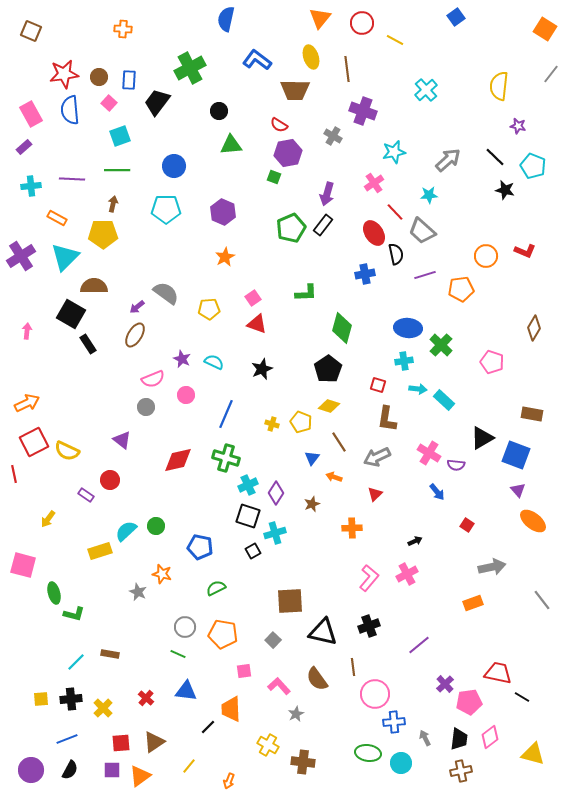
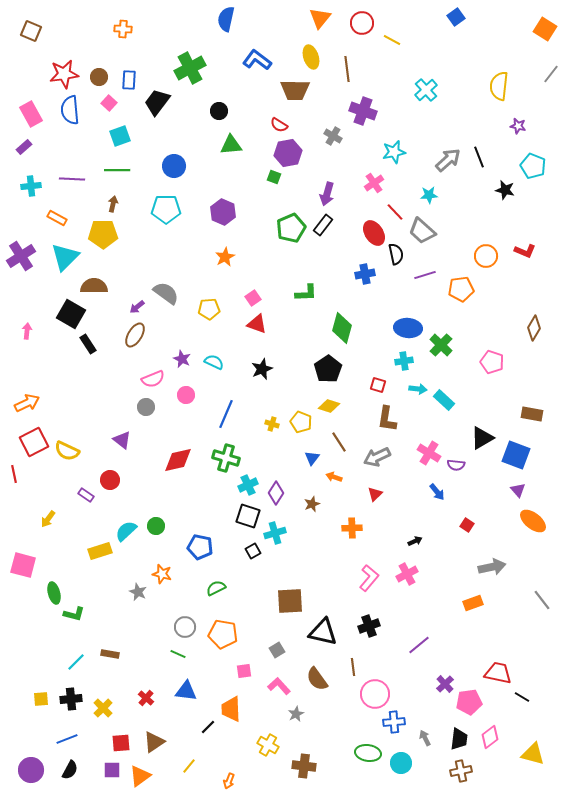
yellow line at (395, 40): moved 3 px left
black line at (495, 157): moved 16 px left; rotated 25 degrees clockwise
gray square at (273, 640): moved 4 px right, 10 px down; rotated 14 degrees clockwise
brown cross at (303, 762): moved 1 px right, 4 px down
